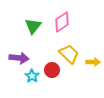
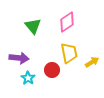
pink diamond: moved 5 px right
green triangle: rotated 18 degrees counterclockwise
yellow trapezoid: moved 1 px up; rotated 35 degrees clockwise
yellow arrow: moved 1 px left; rotated 32 degrees counterclockwise
cyan star: moved 4 px left, 2 px down
